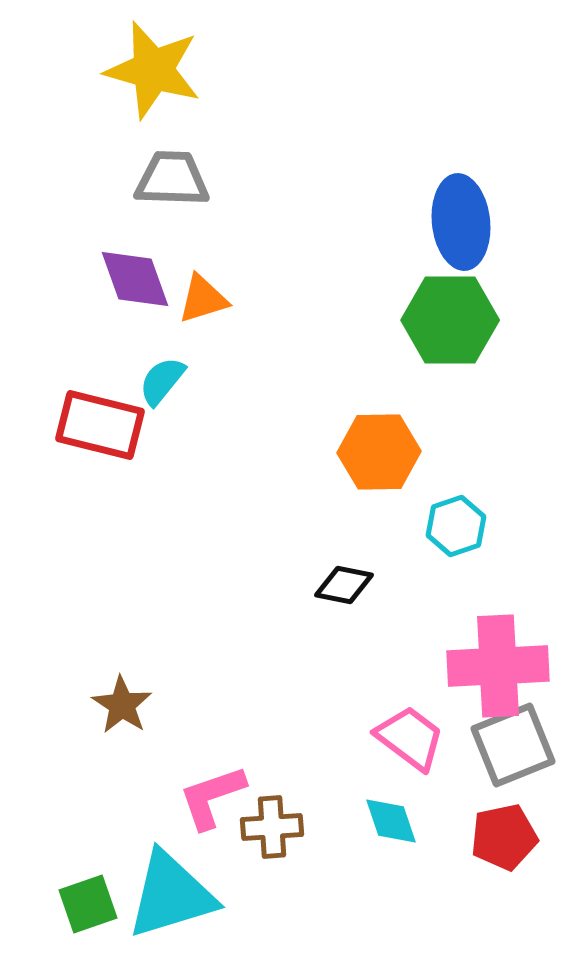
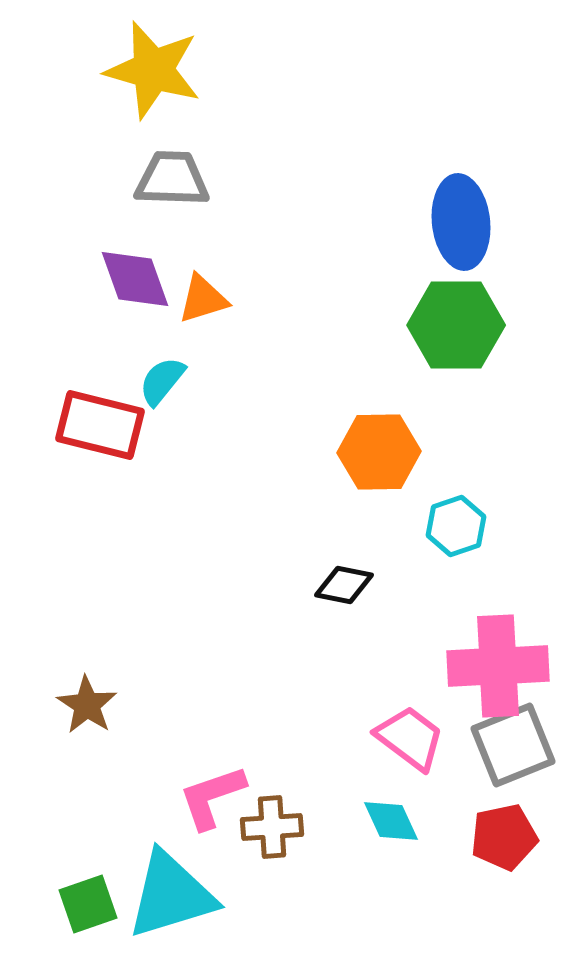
green hexagon: moved 6 px right, 5 px down
brown star: moved 35 px left
cyan diamond: rotated 6 degrees counterclockwise
